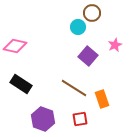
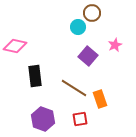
black rectangle: moved 14 px right, 8 px up; rotated 50 degrees clockwise
orange rectangle: moved 2 px left
